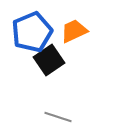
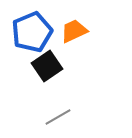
black square: moved 2 px left, 6 px down
gray line: rotated 48 degrees counterclockwise
